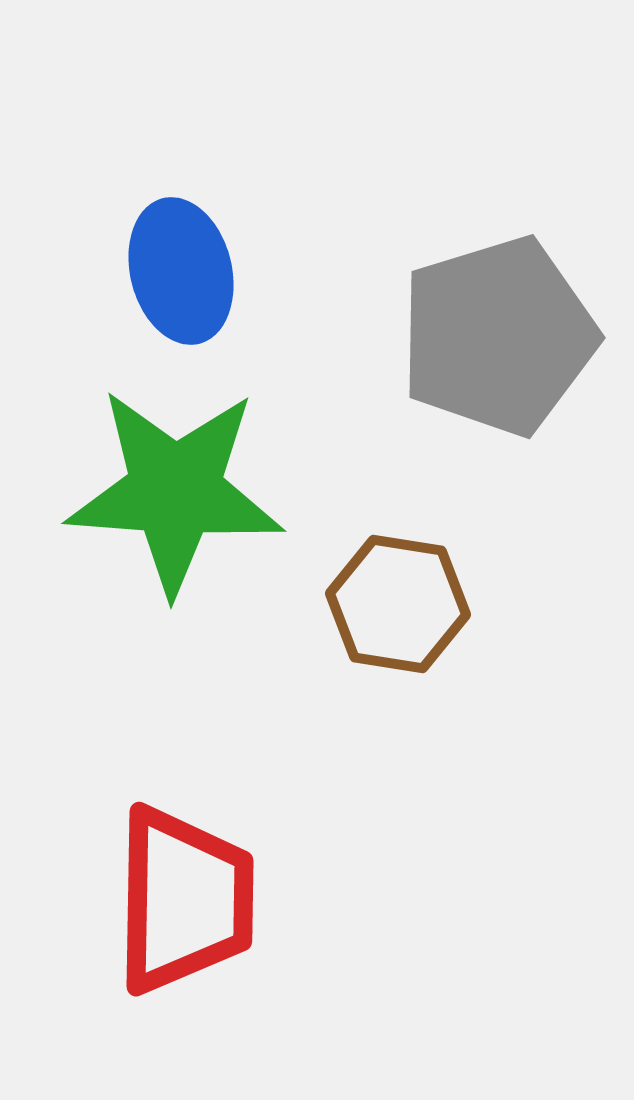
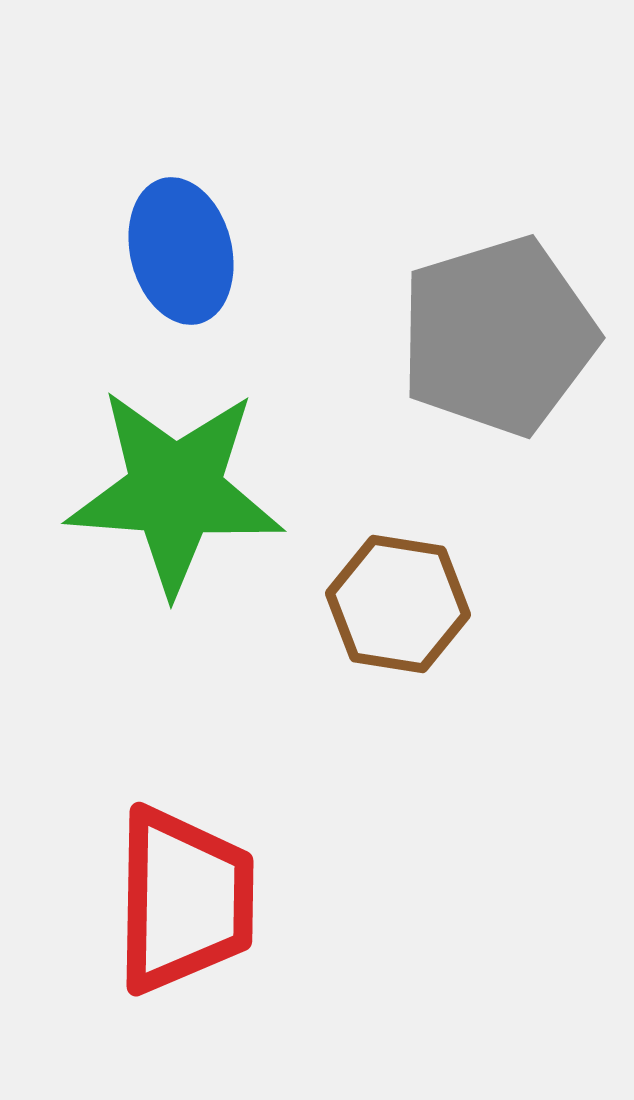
blue ellipse: moved 20 px up
